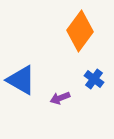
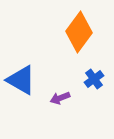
orange diamond: moved 1 px left, 1 px down
blue cross: rotated 18 degrees clockwise
